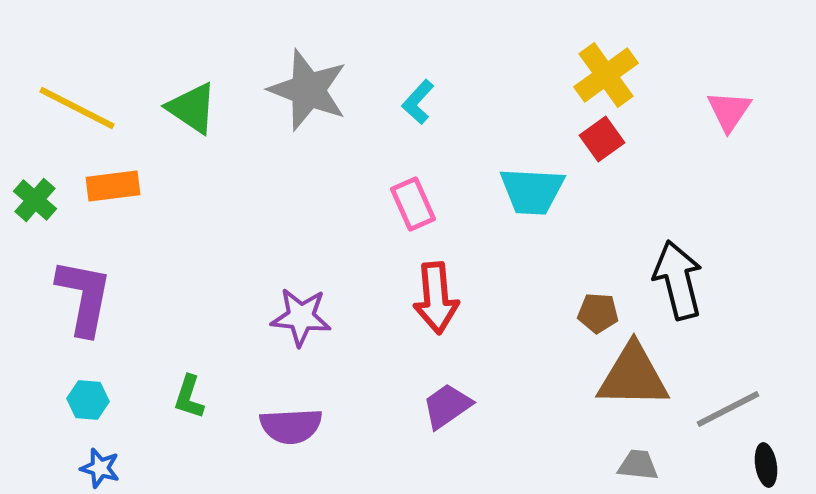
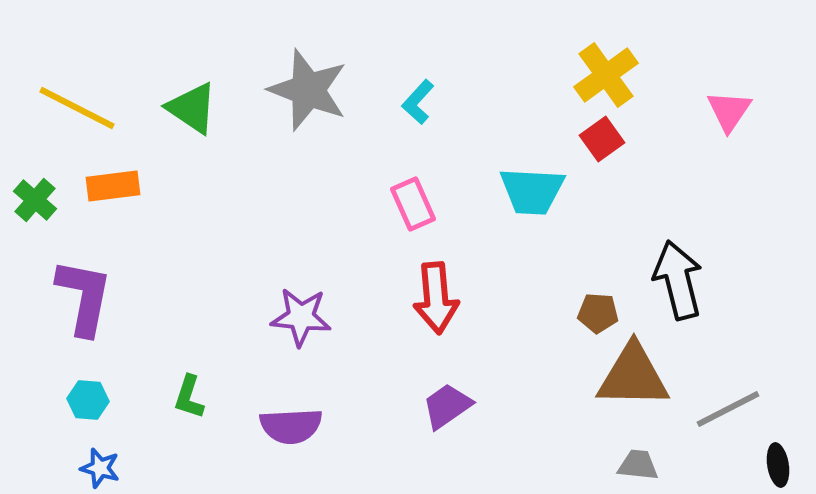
black ellipse: moved 12 px right
